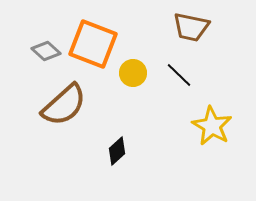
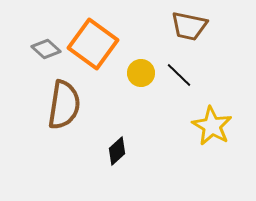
brown trapezoid: moved 2 px left, 1 px up
orange square: rotated 15 degrees clockwise
gray diamond: moved 2 px up
yellow circle: moved 8 px right
brown semicircle: rotated 39 degrees counterclockwise
